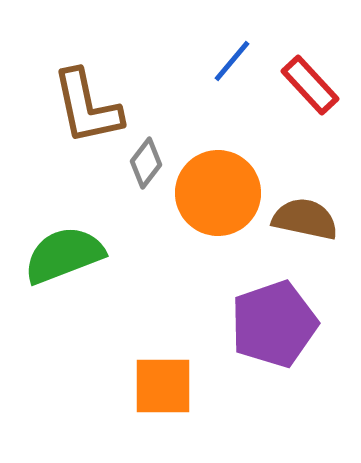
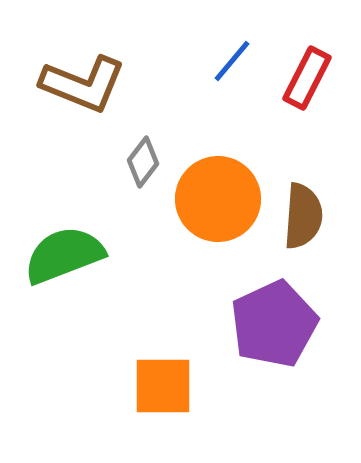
red rectangle: moved 3 px left, 7 px up; rotated 70 degrees clockwise
brown L-shape: moved 4 px left, 23 px up; rotated 56 degrees counterclockwise
gray diamond: moved 3 px left, 1 px up
orange circle: moved 6 px down
brown semicircle: moved 2 px left, 3 px up; rotated 82 degrees clockwise
purple pentagon: rotated 6 degrees counterclockwise
